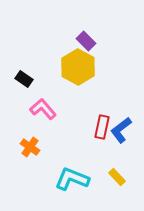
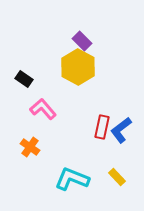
purple rectangle: moved 4 px left
